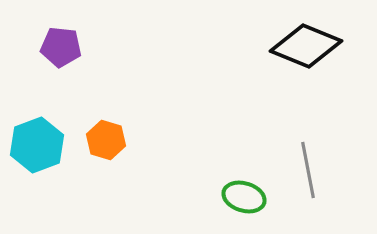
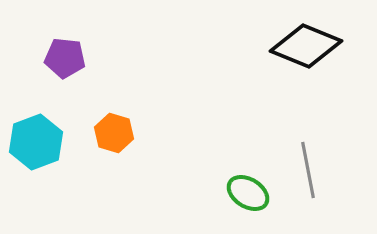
purple pentagon: moved 4 px right, 11 px down
orange hexagon: moved 8 px right, 7 px up
cyan hexagon: moved 1 px left, 3 px up
green ellipse: moved 4 px right, 4 px up; rotated 15 degrees clockwise
